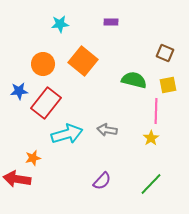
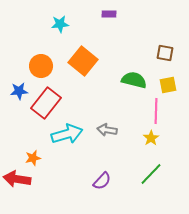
purple rectangle: moved 2 px left, 8 px up
brown square: rotated 12 degrees counterclockwise
orange circle: moved 2 px left, 2 px down
green line: moved 10 px up
